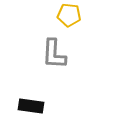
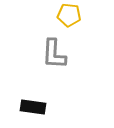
black rectangle: moved 2 px right, 1 px down
